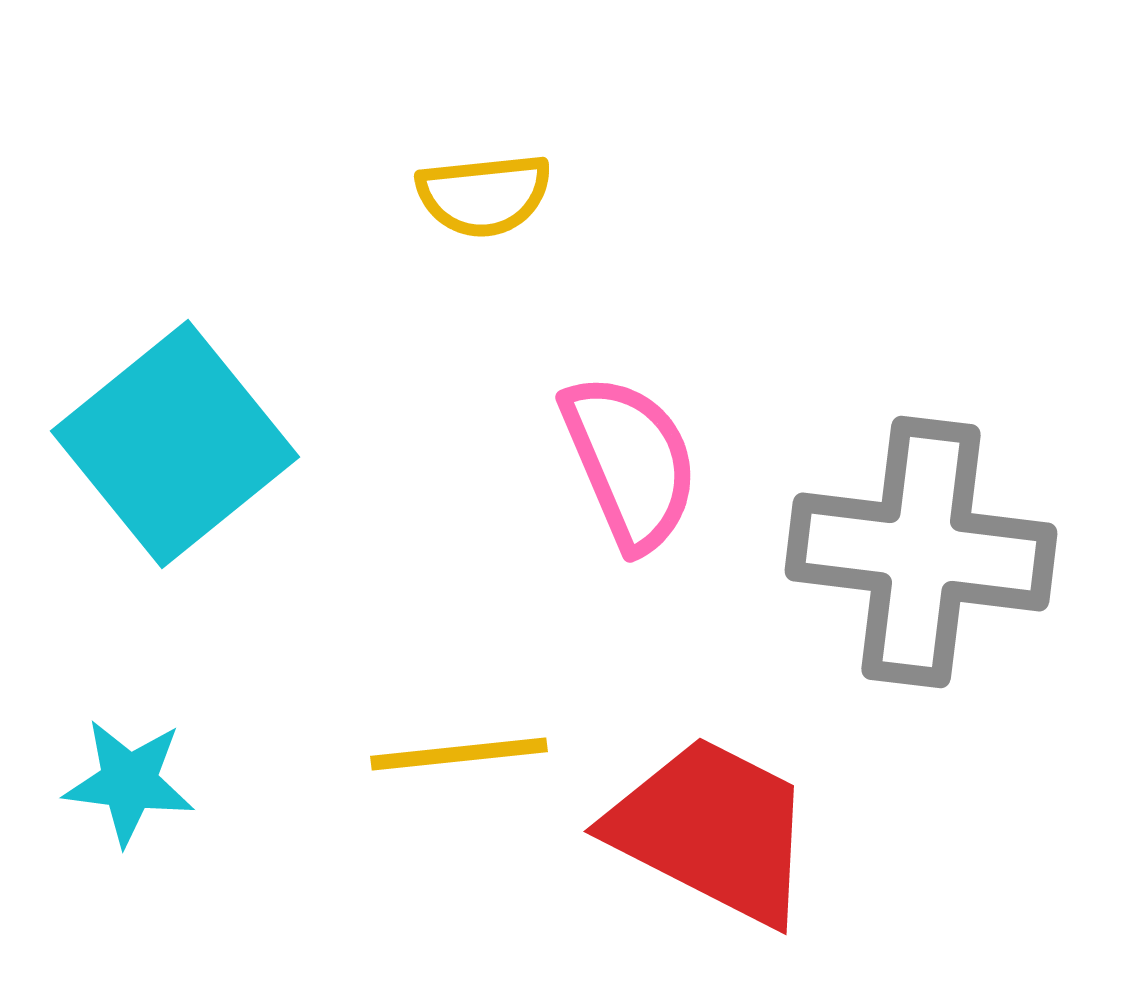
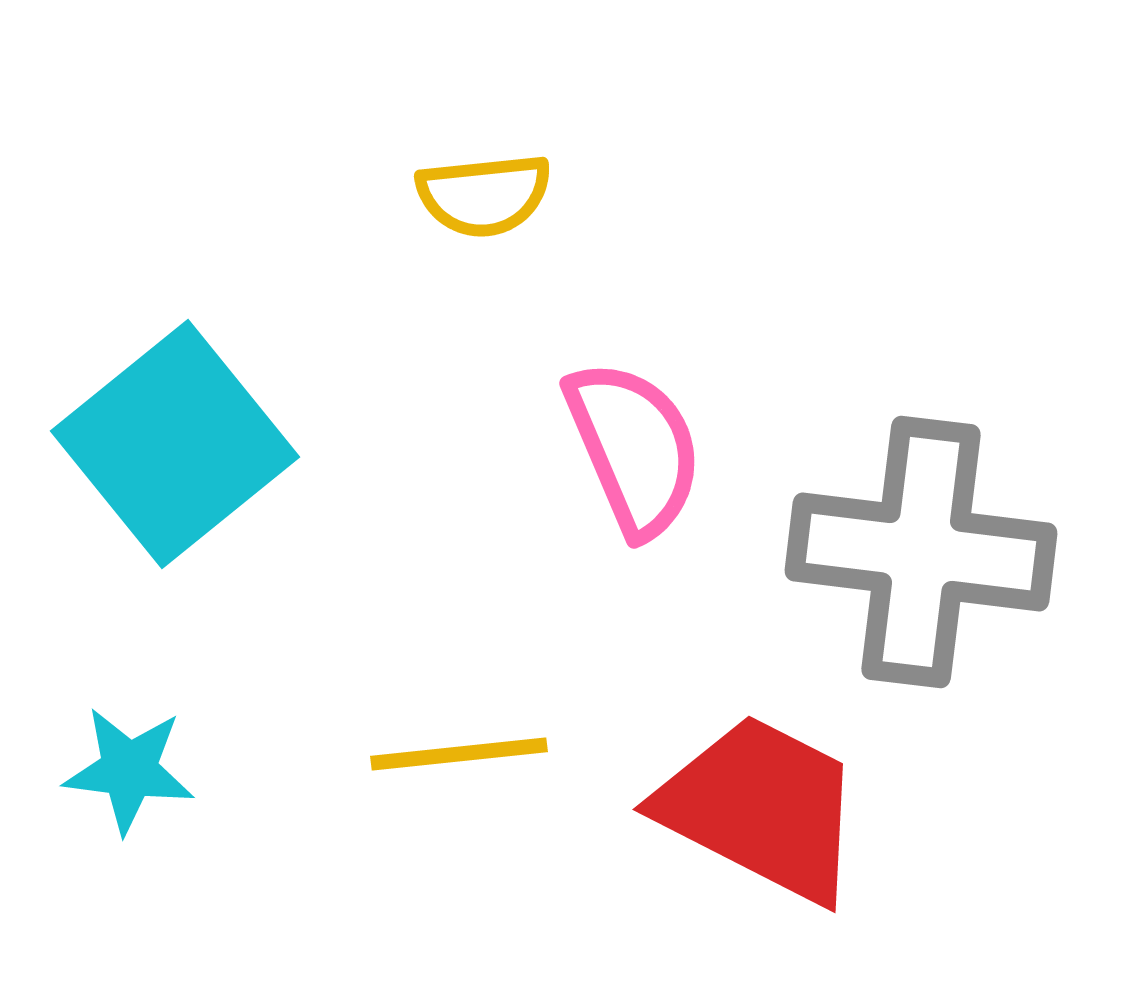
pink semicircle: moved 4 px right, 14 px up
cyan star: moved 12 px up
red trapezoid: moved 49 px right, 22 px up
